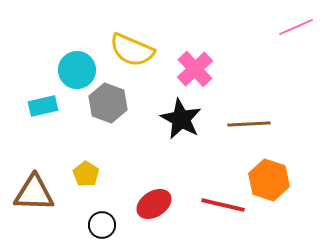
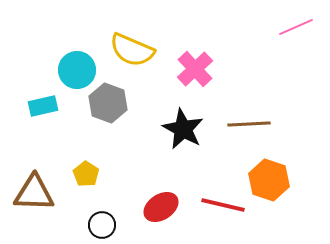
black star: moved 2 px right, 10 px down
red ellipse: moved 7 px right, 3 px down
